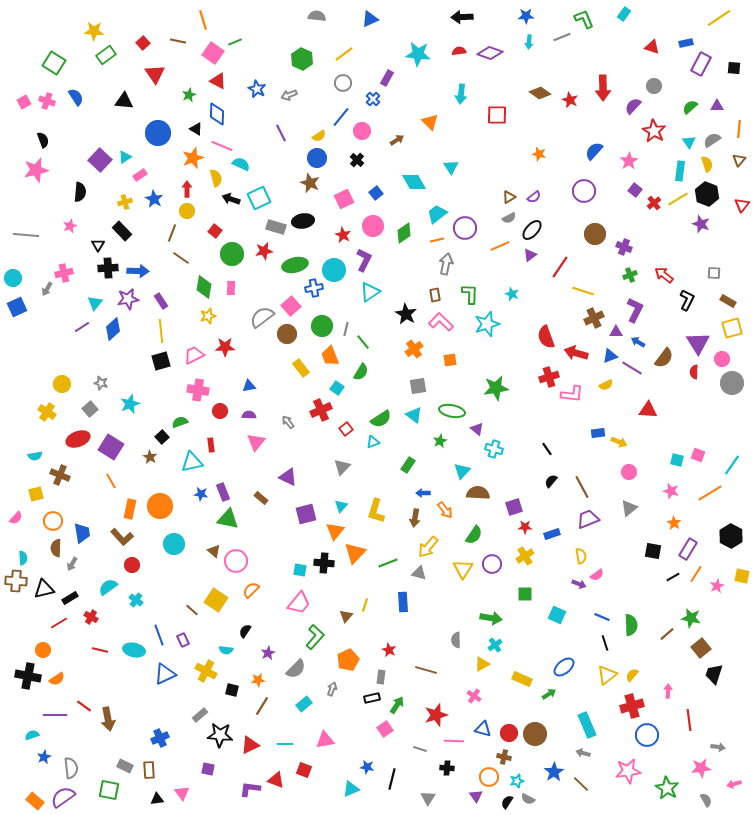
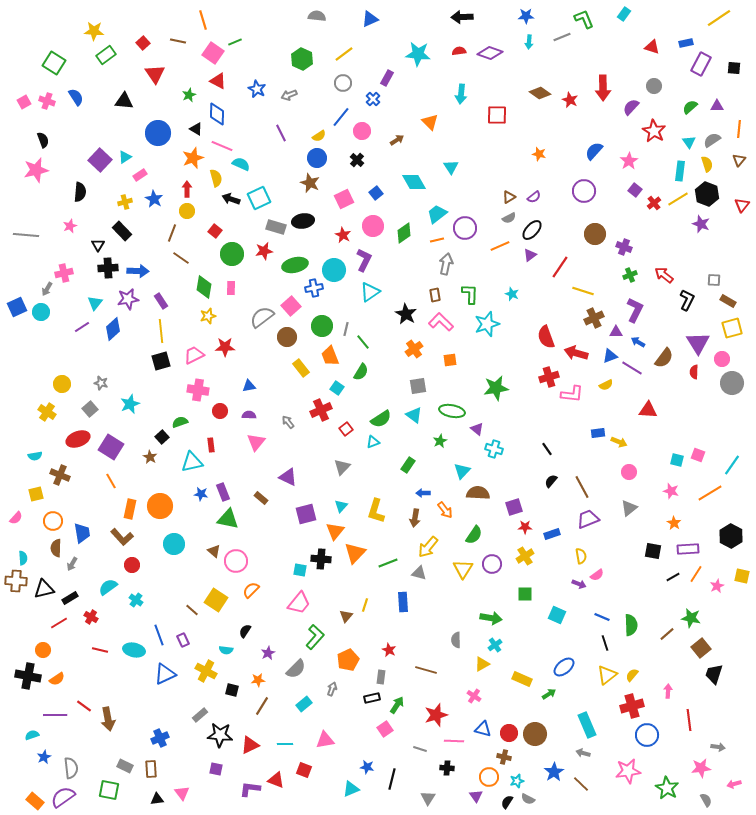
purple semicircle at (633, 106): moved 2 px left, 1 px down
gray square at (714, 273): moved 7 px down
cyan circle at (13, 278): moved 28 px right, 34 px down
brown circle at (287, 334): moved 3 px down
purple rectangle at (688, 549): rotated 55 degrees clockwise
black cross at (324, 563): moved 3 px left, 4 px up
purple square at (208, 769): moved 8 px right
brown rectangle at (149, 770): moved 2 px right, 1 px up
